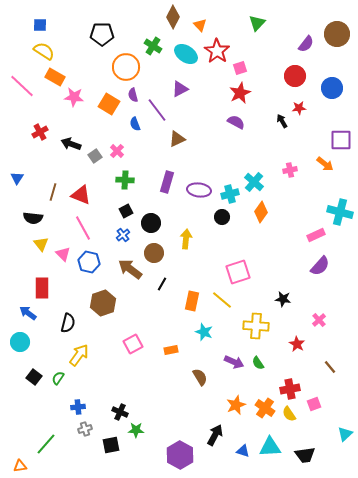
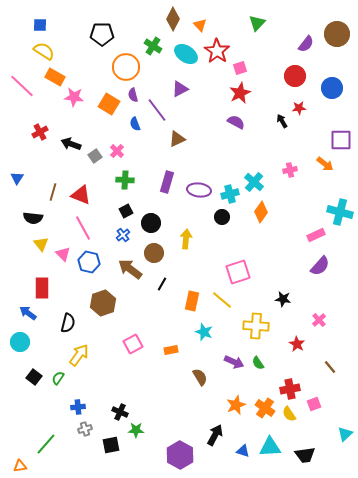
brown diamond at (173, 17): moved 2 px down
